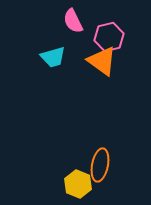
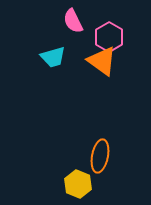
pink hexagon: rotated 16 degrees counterclockwise
orange ellipse: moved 9 px up
